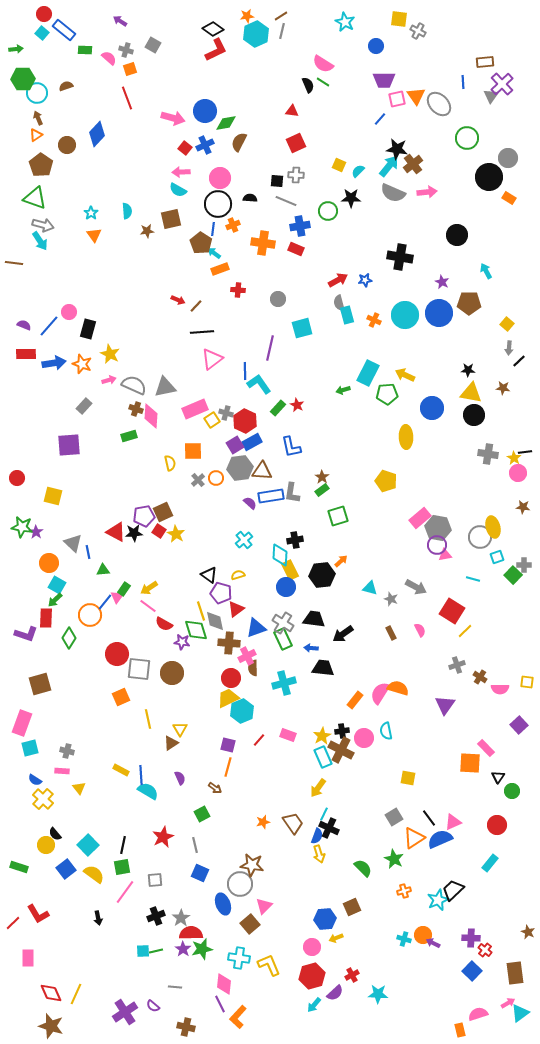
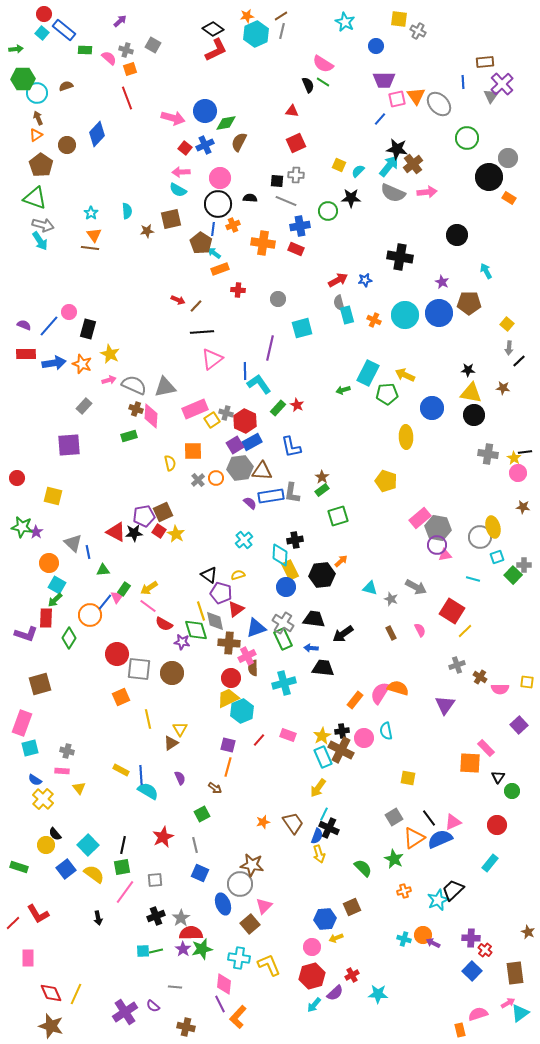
purple arrow at (120, 21): rotated 104 degrees clockwise
brown line at (14, 263): moved 76 px right, 15 px up
